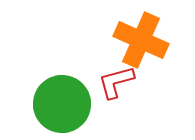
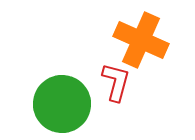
red L-shape: rotated 120 degrees clockwise
